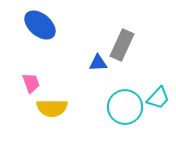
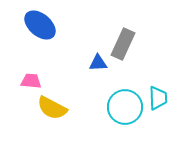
gray rectangle: moved 1 px right, 1 px up
pink trapezoid: moved 2 px up; rotated 65 degrees counterclockwise
cyan trapezoid: rotated 45 degrees counterclockwise
yellow semicircle: rotated 28 degrees clockwise
